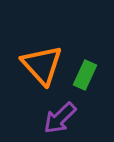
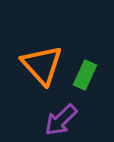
purple arrow: moved 1 px right, 2 px down
